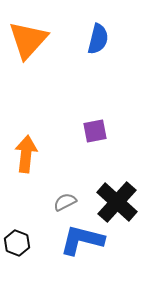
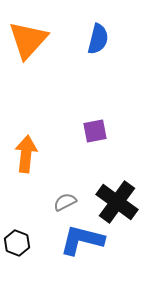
black cross: rotated 6 degrees counterclockwise
